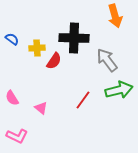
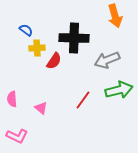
blue semicircle: moved 14 px right, 9 px up
gray arrow: rotated 75 degrees counterclockwise
pink semicircle: moved 1 px down; rotated 28 degrees clockwise
